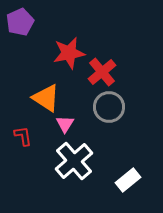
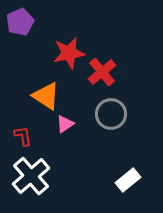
orange triangle: moved 2 px up
gray circle: moved 2 px right, 7 px down
pink triangle: rotated 24 degrees clockwise
white cross: moved 43 px left, 15 px down
